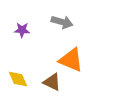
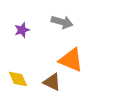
purple star: rotated 21 degrees counterclockwise
